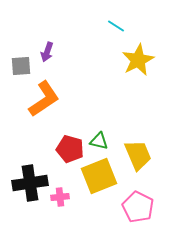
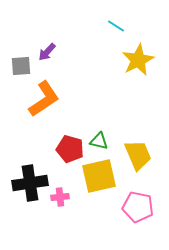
purple arrow: rotated 24 degrees clockwise
yellow square: rotated 9 degrees clockwise
pink pentagon: rotated 16 degrees counterclockwise
